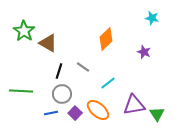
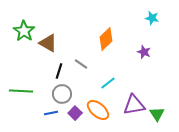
gray line: moved 2 px left, 3 px up
